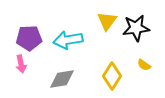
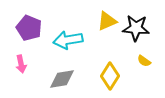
yellow triangle: rotated 30 degrees clockwise
black star: rotated 12 degrees clockwise
purple pentagon: moved 10 px up; rotated 25 degrees clockwise
yellow semicircle: moved 4 px up
yellow diamond: moved 2 px left
